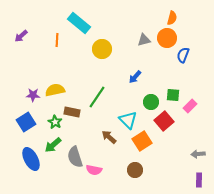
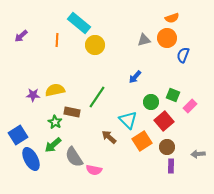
orange semicircle: rotated 56 degrees clockwise
yellow circle: moved 7 px left, 4 px up
green square: rotated 16 degrees clockwise
blue square: moved 8 px left, 13 px down
gray semicircle: moved 1 px left; rotated 15 degrees counterclockwise
brown circle: moved 32 px right, 23 px up
purple rectangle: moved 28 px left, 14 px up
